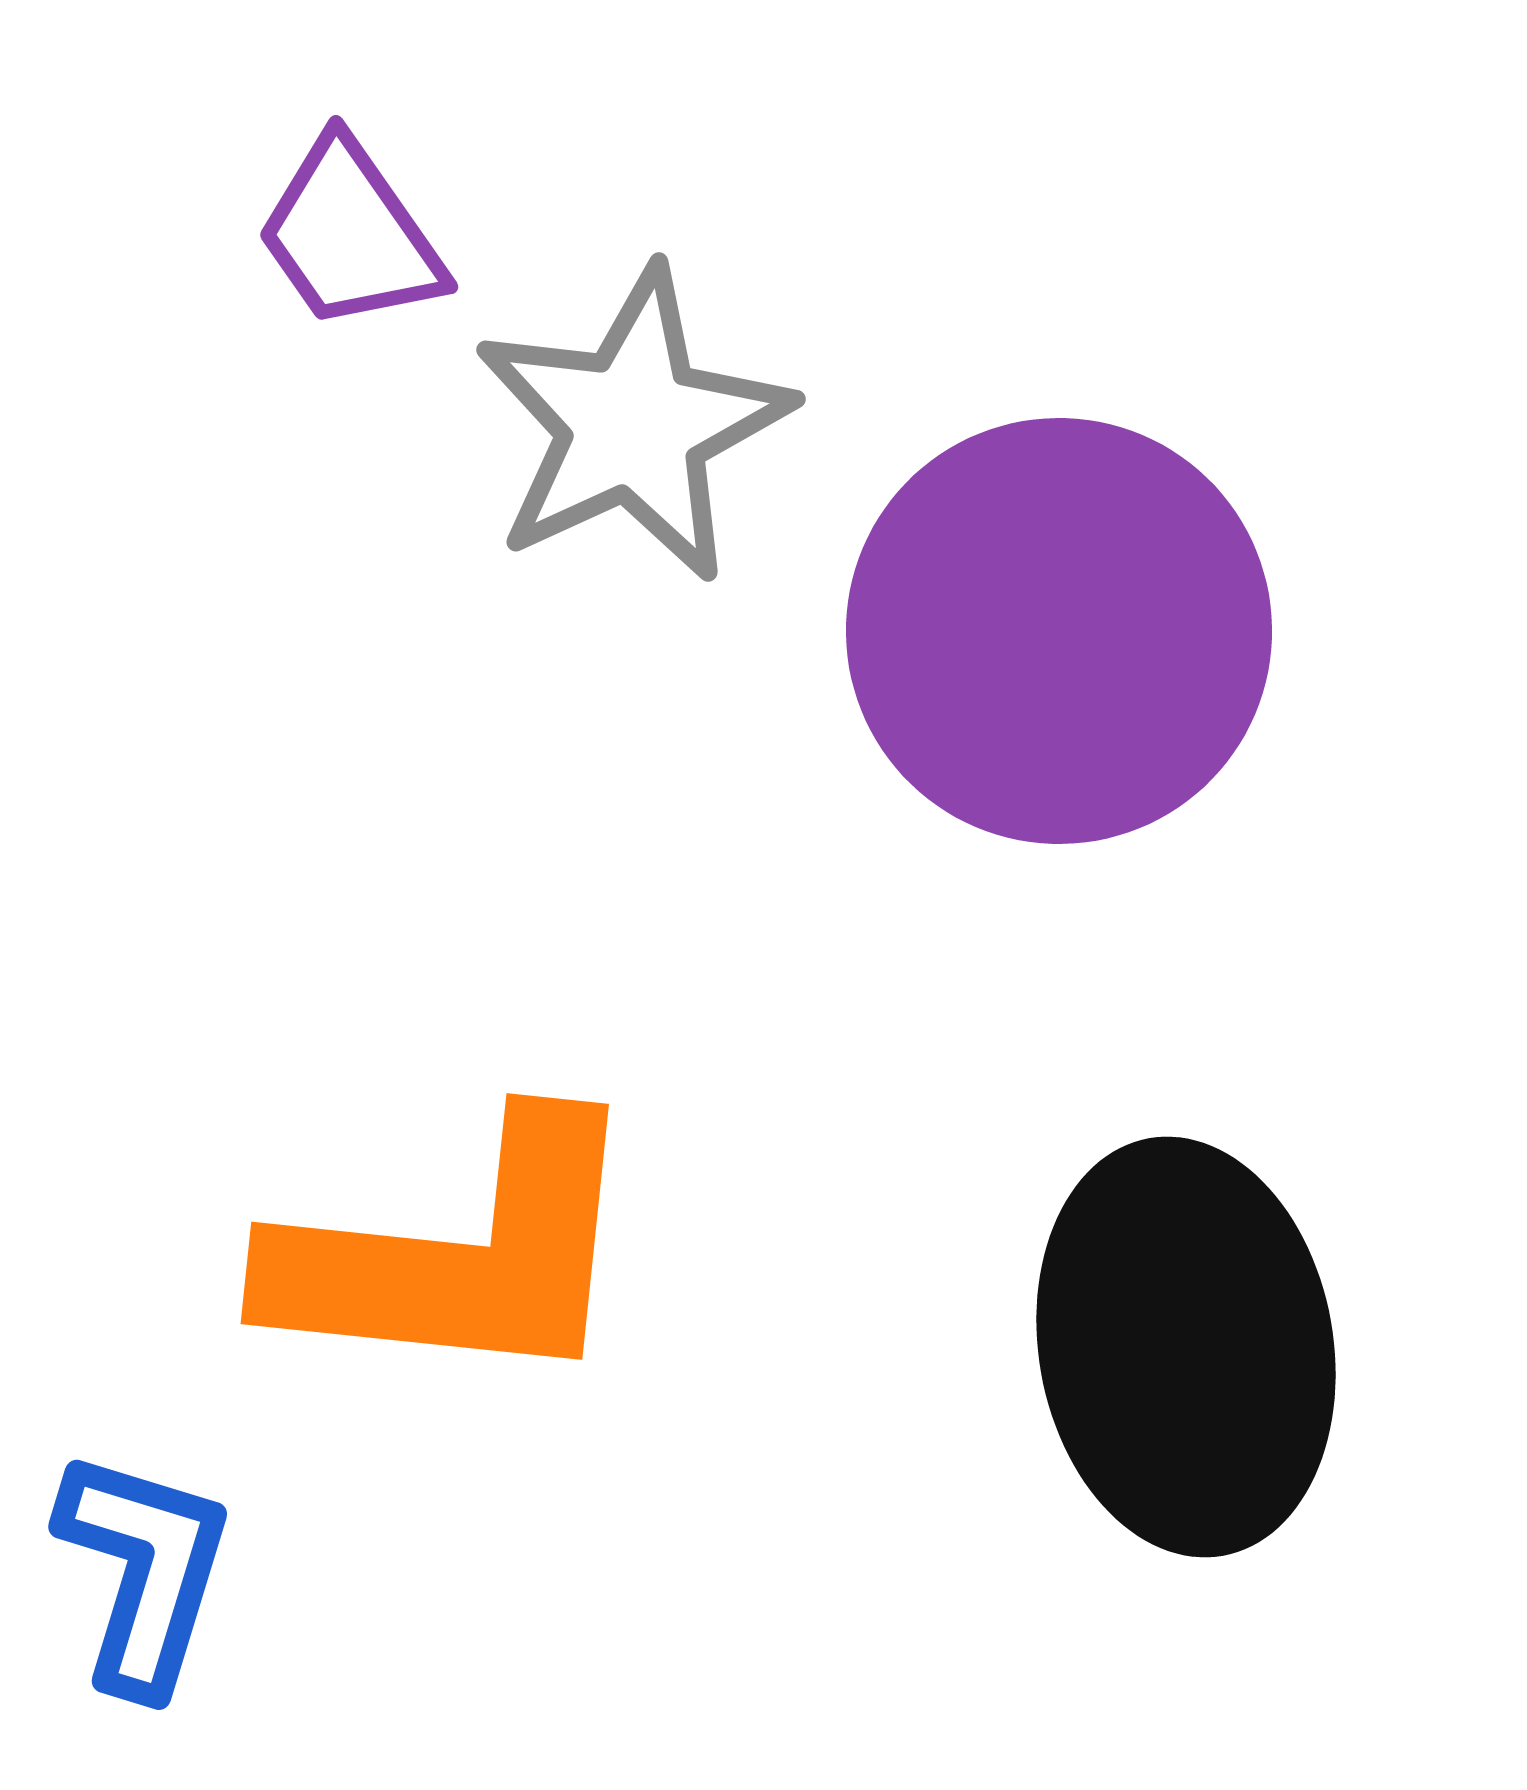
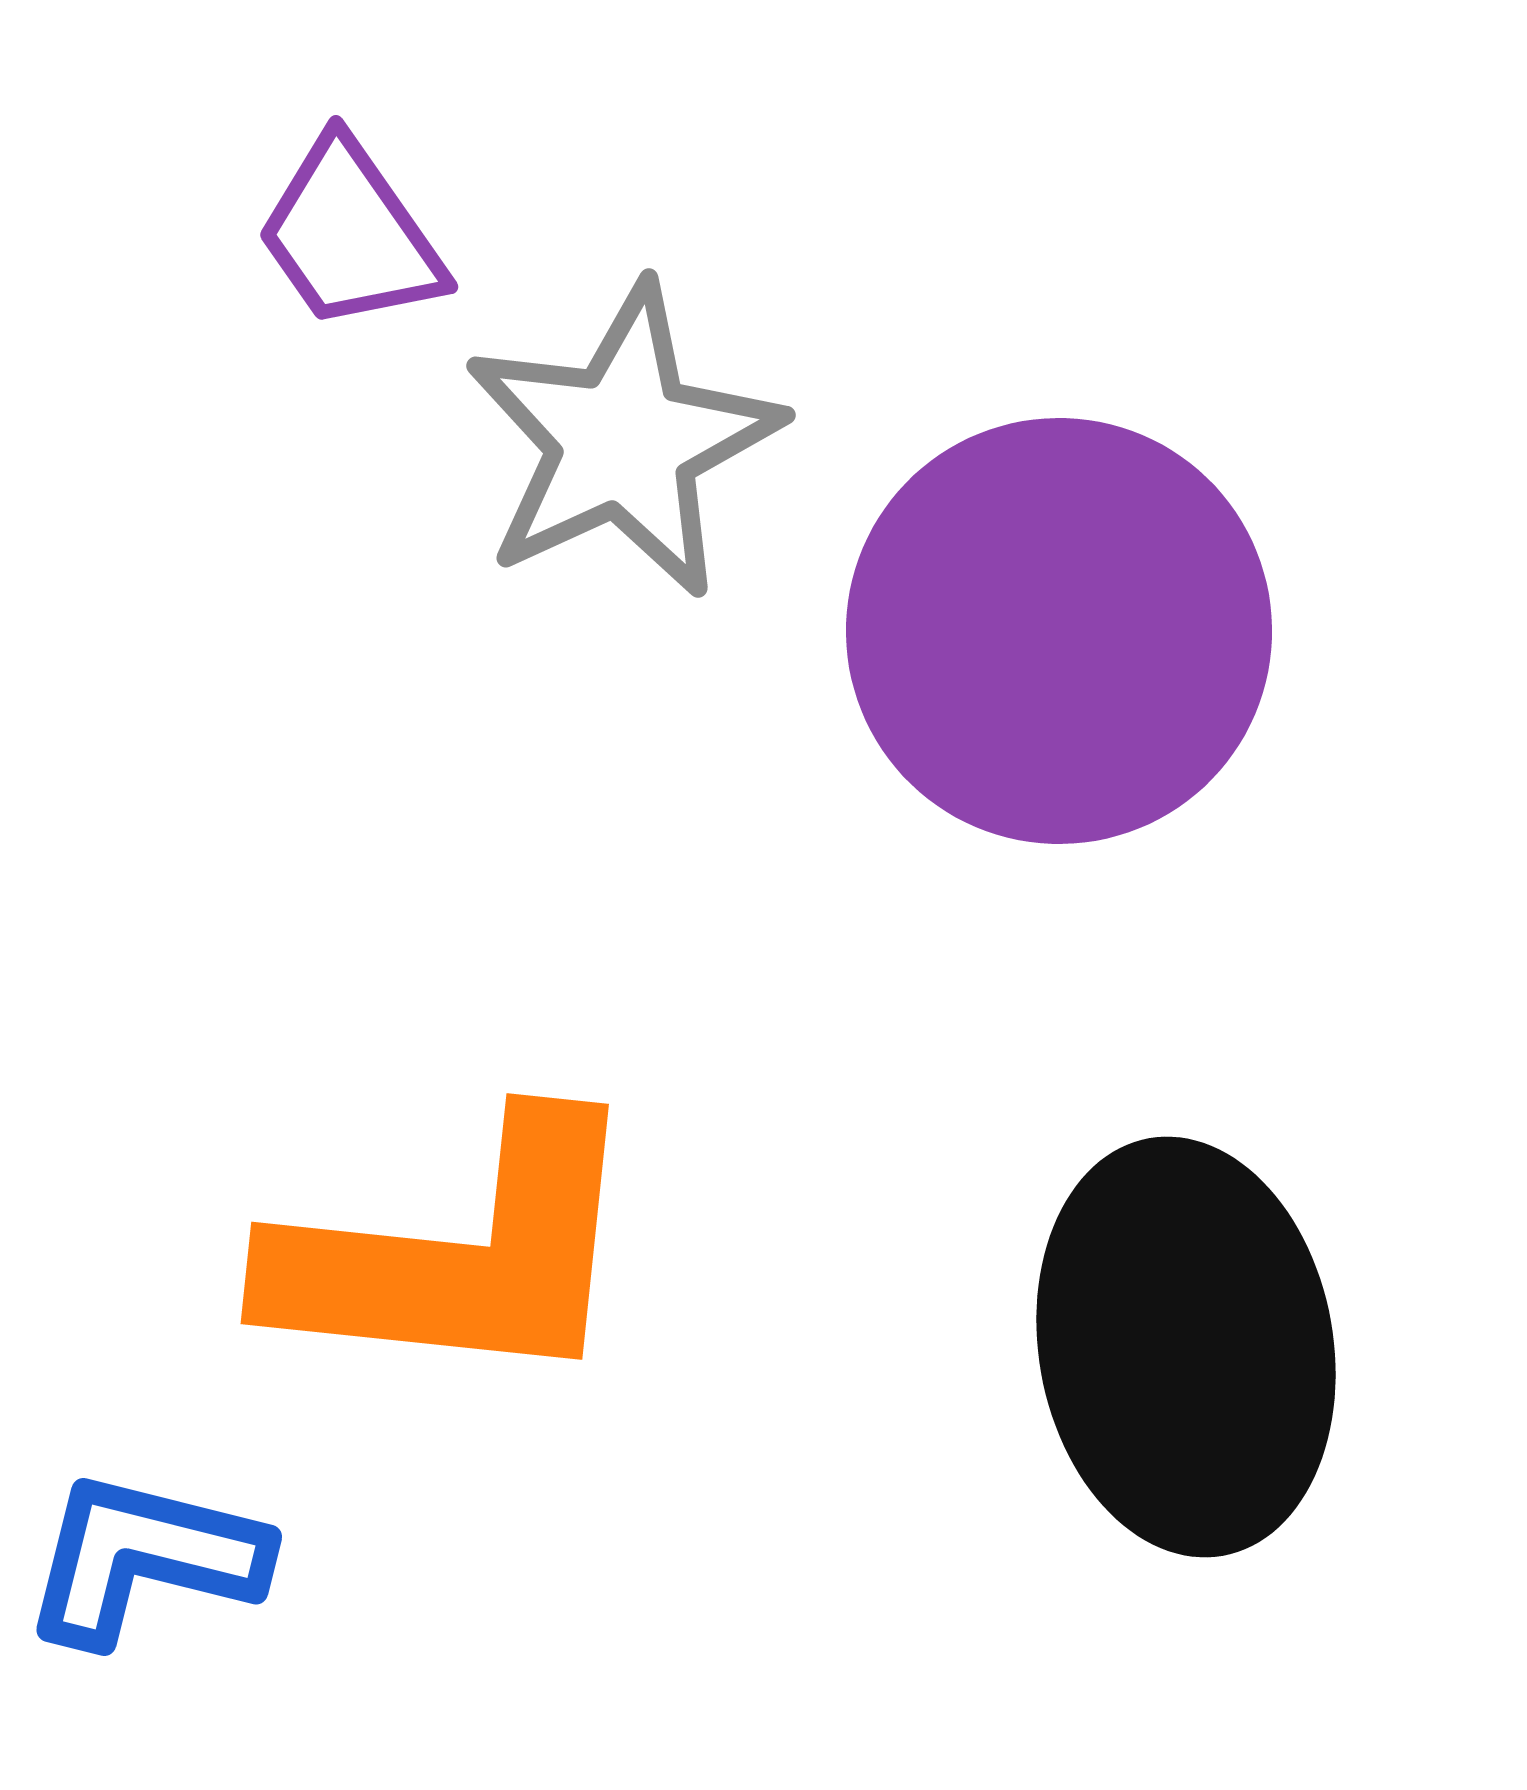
gray star: moved 10 px left, 16 px down
blue L-shape: moved 13 px up; rotated 93 degrees counterclockwise
